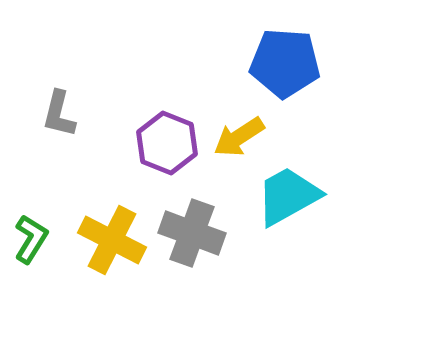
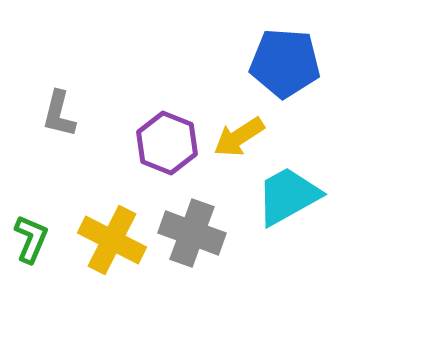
green L-shape: rotated 9 degrees counterclockwise
